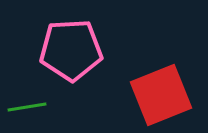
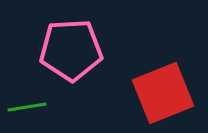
red square: moved 2 px right, 2 px up
